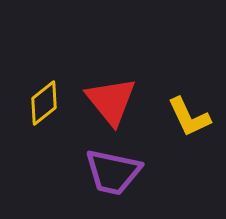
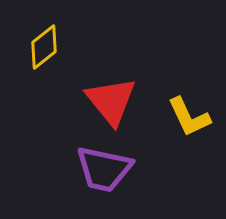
yellow diamond: moved 56 px up
purple trapezoid: moved 9 px left, 3 px up
